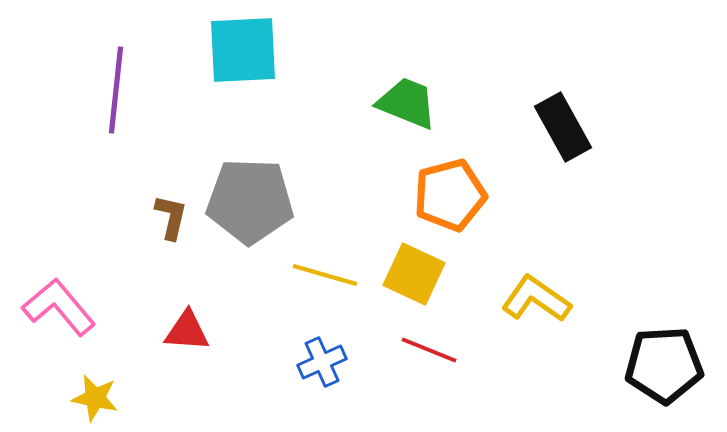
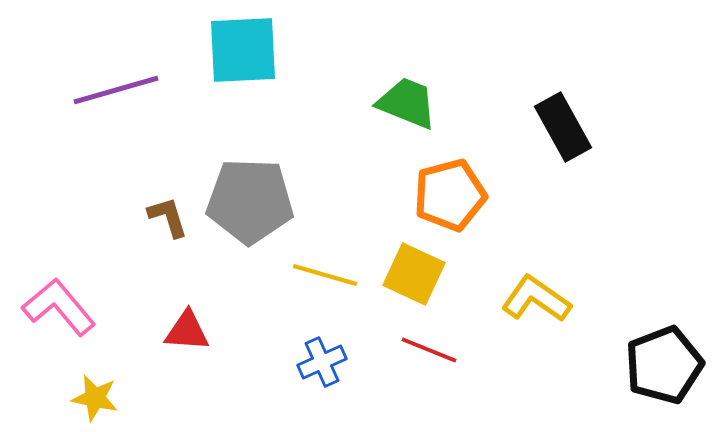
purple line: rotated 68 degrees clockwise
brown L-shape: moved 3 px left; rotated 30 degrees counterclockwise
black pentagon: rotated 18 degrees counterclockwise
